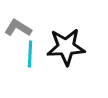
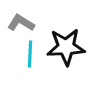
gray L-shape: moved 3 px right, 5 px up
